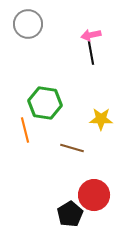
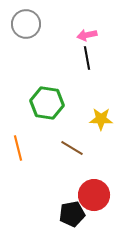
gray circle: moved 2 px left
pink arrow: moved 4 px left
black line: moved 4 px left, 5 px down
green hexagon: moved 2 px right
orange line: moved 7 px left, 18 px down
brown line: rotated 15 degrees clockwise
black pentagon: moved 2 px right; rotated 20 degrees clockwise
